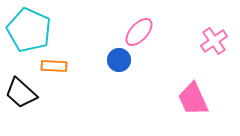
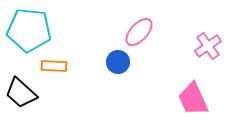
cyan pentagon: rotated 18 degrees counterclockwise
pink cross: moved 6 px left, 5 px down
blue circle: moved 1 px left, 2 px down
